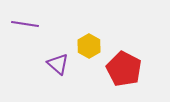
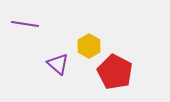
red pentagon: moved 9 px left, 3 px down
